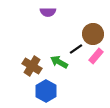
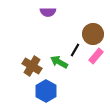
black line: moved 1 px left, 1 px down; rotated 24 degrees counterclockwise
